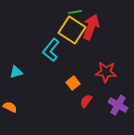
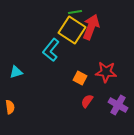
orange square: moved 7 px right, 5 px up; rotated 24 degrees counterclockwise
red semicircle: moved 1 px right
orange semicircle: rotated 56 degrees clockwise
